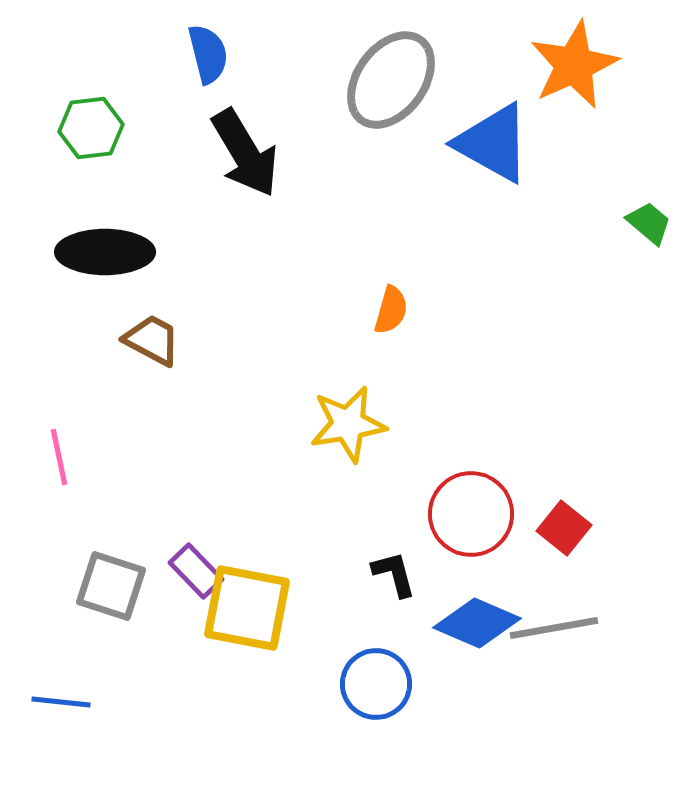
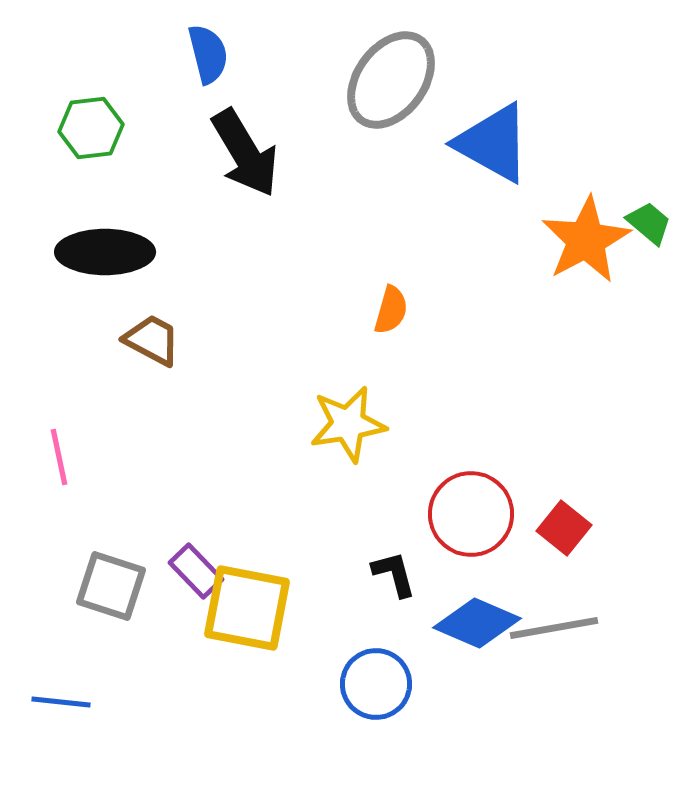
orange star: moved 12 px right, 175 px down; rotated 4 degrees counterclockwise
